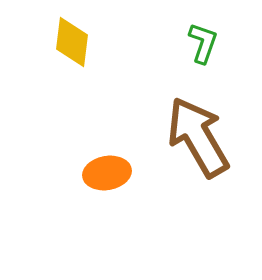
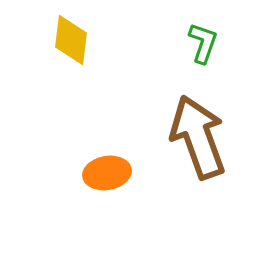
yellow diamond: moved 1 px left, 2 px up
brown arrow: rotated 10 degrees clockwise
